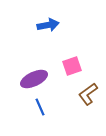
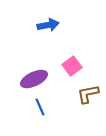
pink square: rotated 18 degrees counterclockwise
brown L-shape: rotated 25 degrees clockwise
